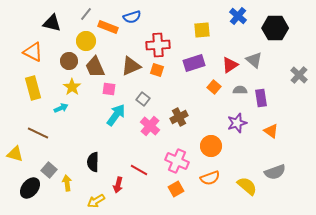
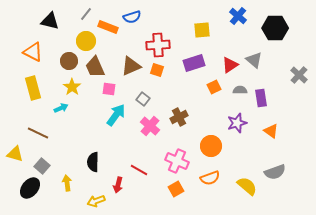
black triangle at (52, 23): moved 2 px left, 2 px up
orange square at (214, 87): rotated 24 degrees clockwise
gray square at (49, 170): moved 7 px left, 4 px up
yellow arrow at (96, 201): rotated 12 degrees clockwise
